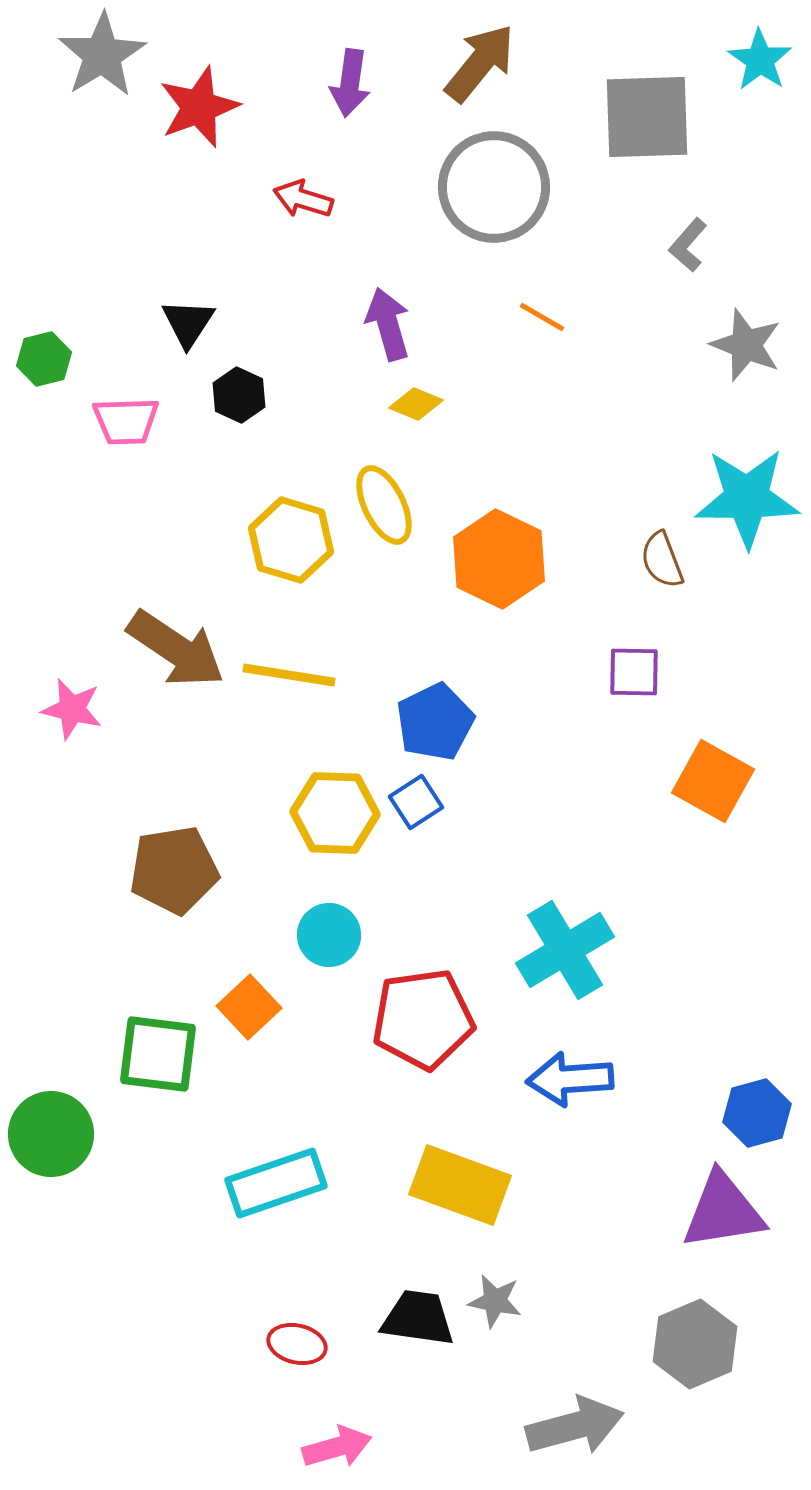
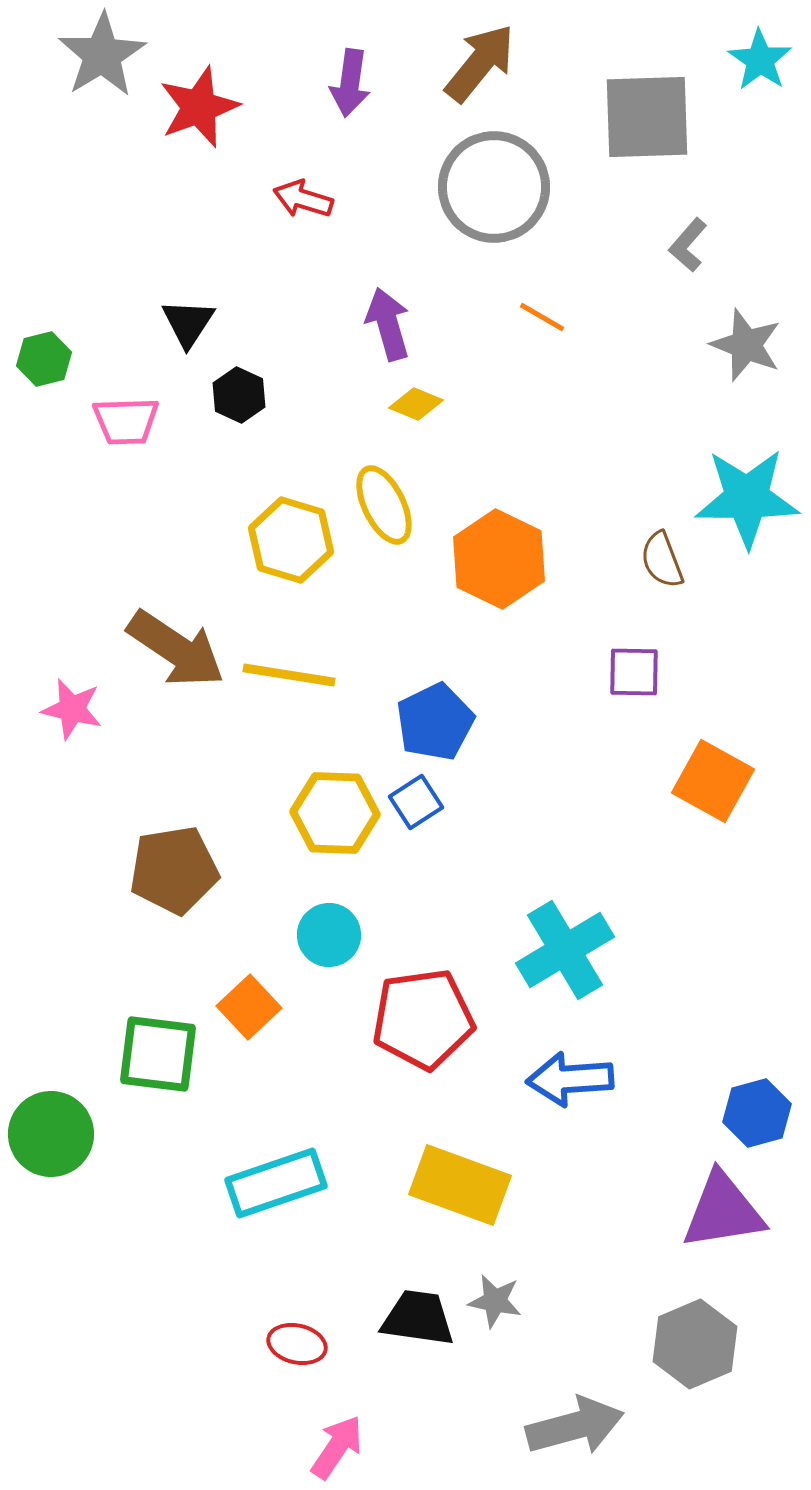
pink arrow at (337, 1447): rotated 40 degrees counterclockwise
